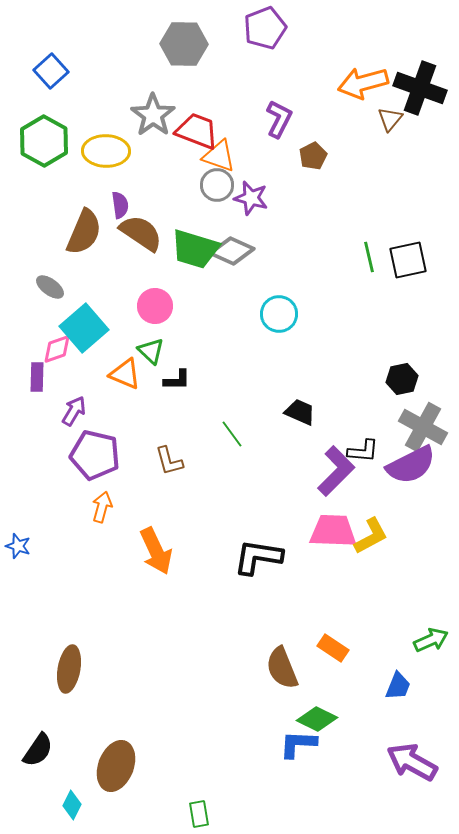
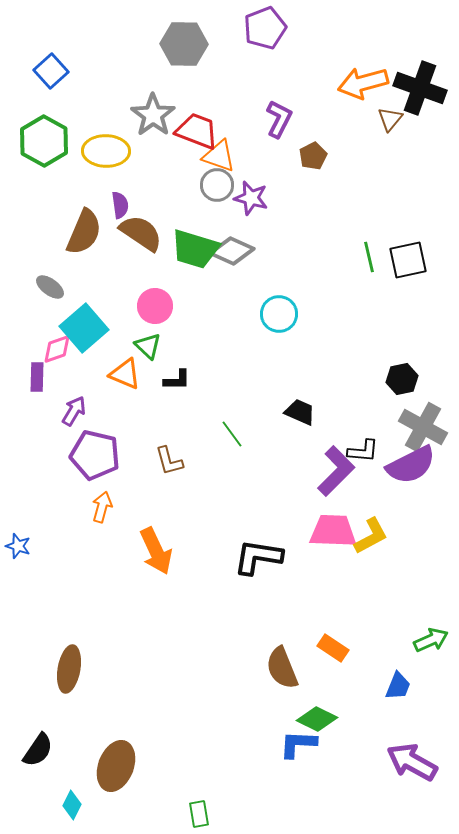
green triangle at (151, 351): moved 3 px left, 5 px up
